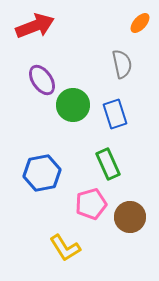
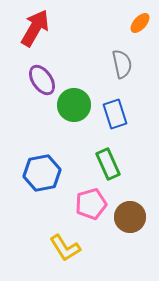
red arrow: moved 2 px down; rotated 39 degrees counterclockwise
green circle: moved 1 px right
